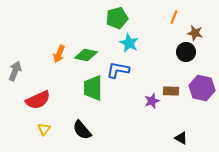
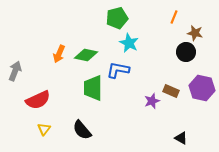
brown rectangle: rotated 21 degrees clockwise
